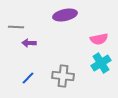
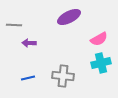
purple ellipse: moved 4 px right, 2 px down; rotated 15 degrees counterclockwise
gray line: moved 2 px left, 2 px up
pink semicircle: rotated 18 degrees counterclockwise
cyan cross: rotated 18 degrees clockwise
blue line: rotated 32 degrees clockwise
